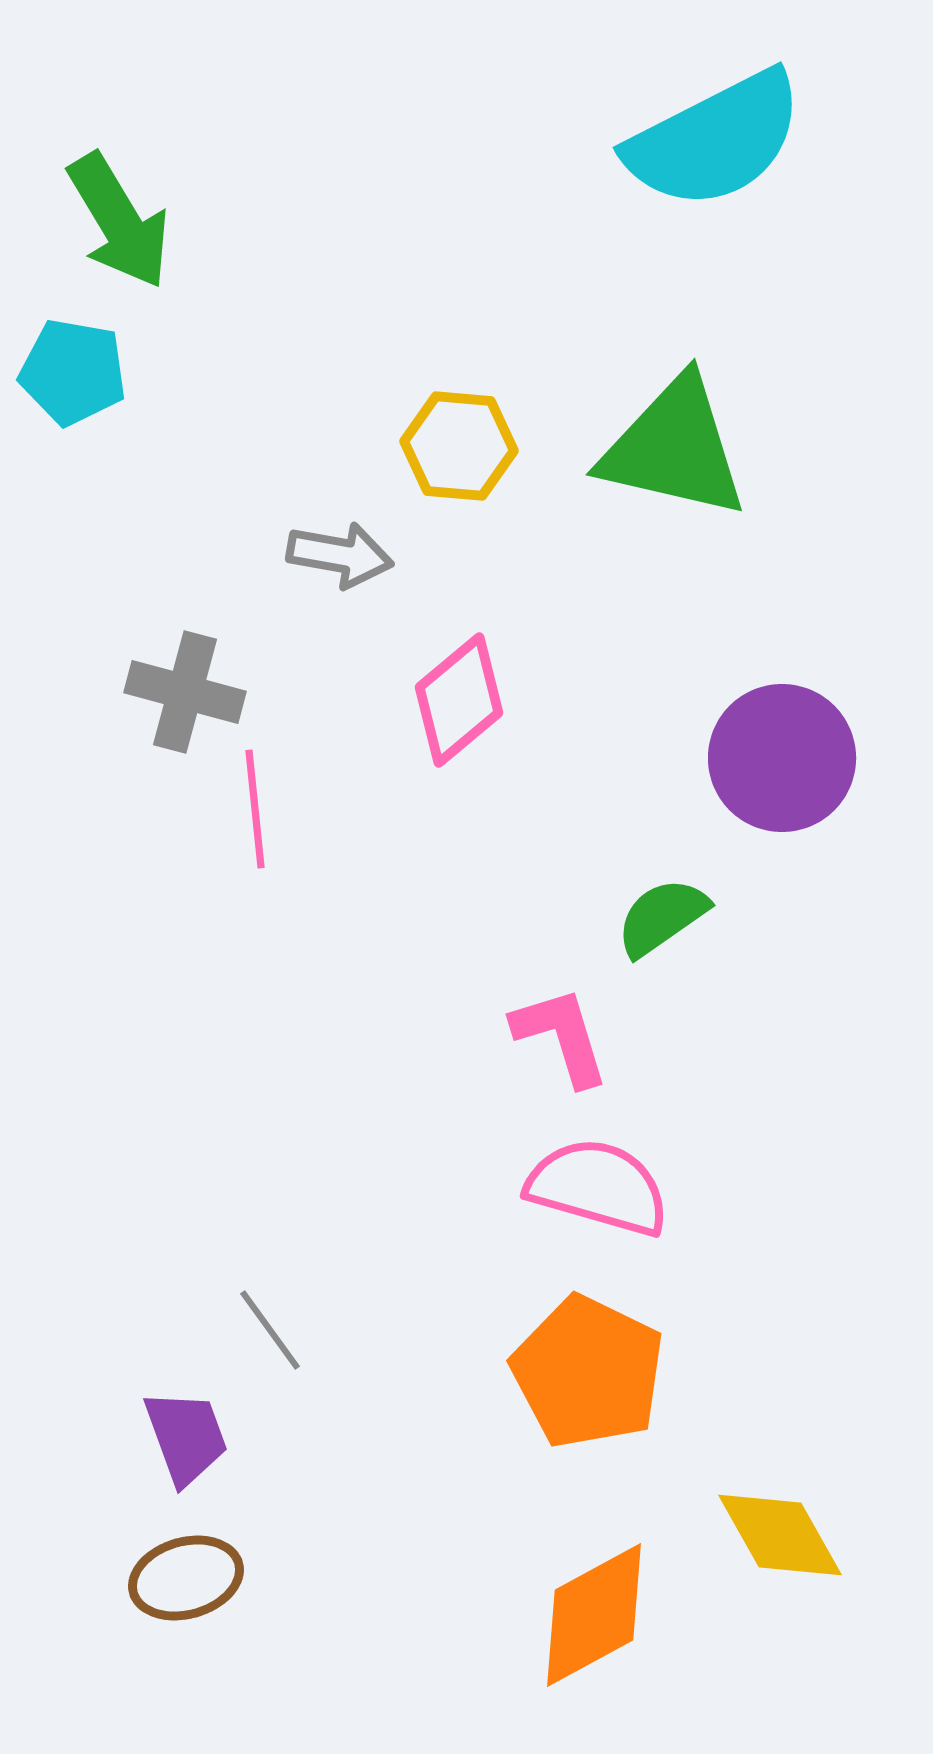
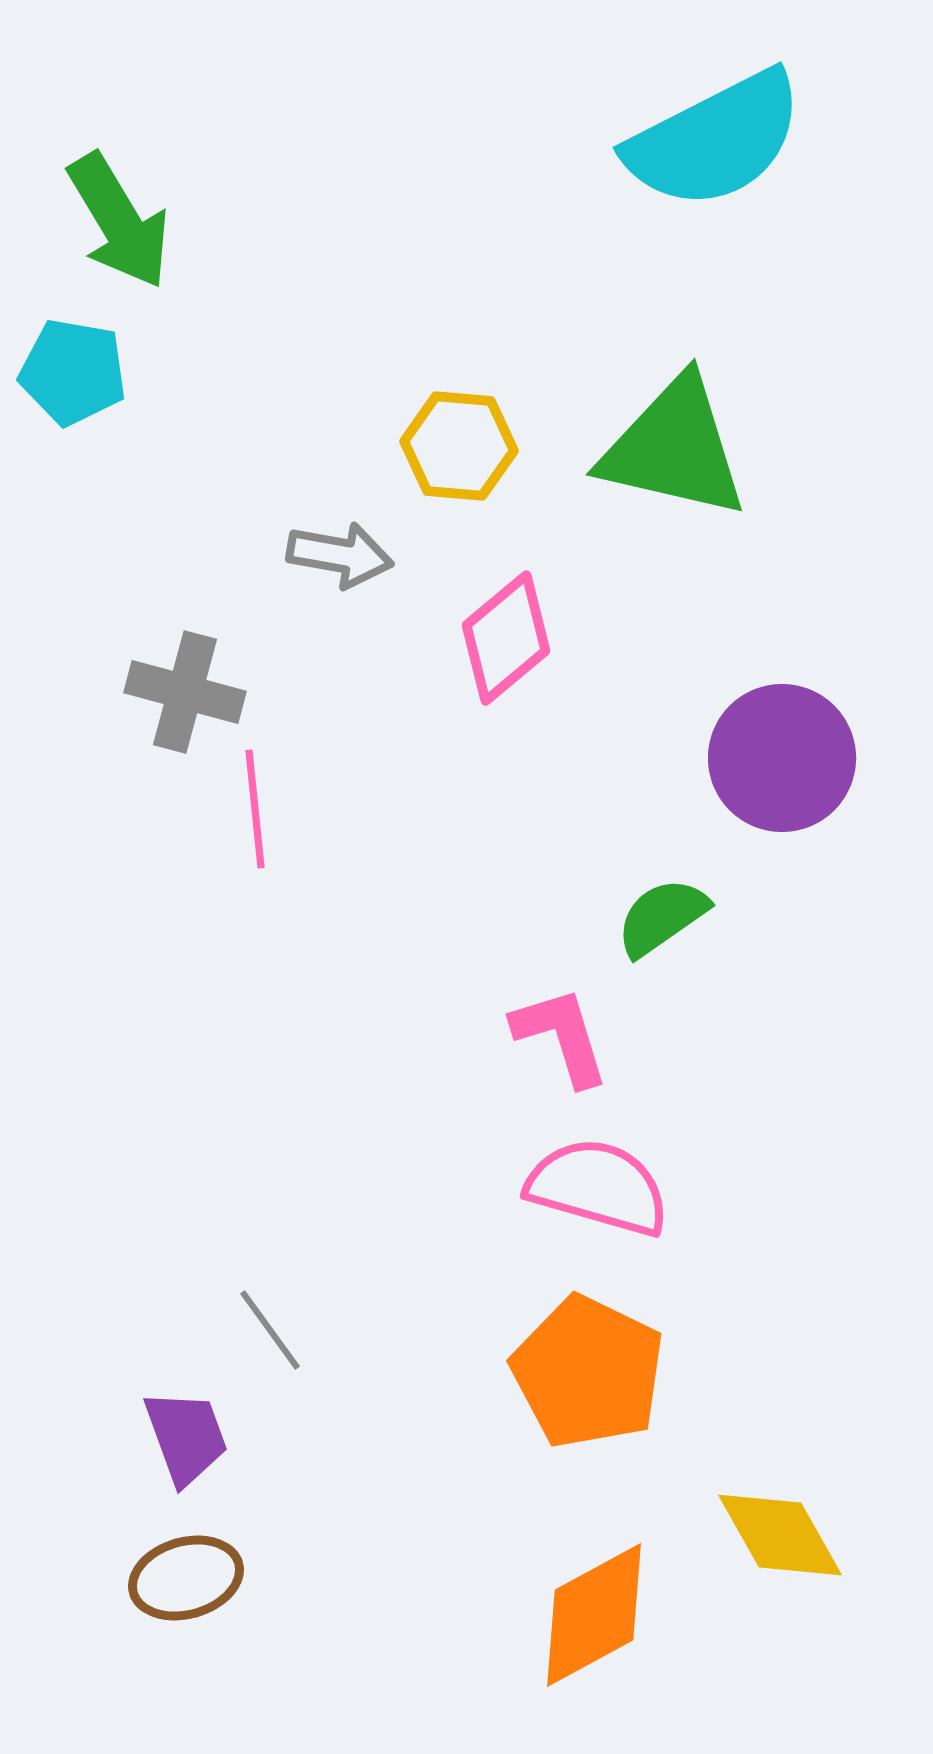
pink diamond: moved 47 px right, 62 px up
